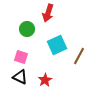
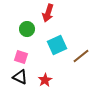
brown line: moved 2 px right; rotated 24 degrees clockwise
